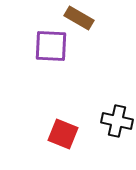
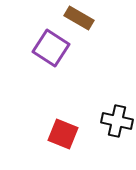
purple square: moved 2 px down; rotated 30 degrees clockwise
